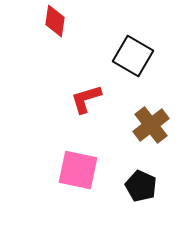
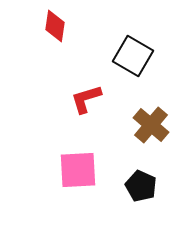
red diamond: moved 5 px down
brown cross: rotated 12 degrees counterclockwise
pink square: rotated 15 degrees counterclockwise
